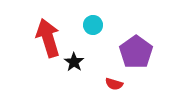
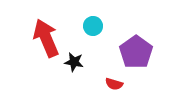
cyan circle: moved 1 px down
red arrow: moved 2 px left; rotated 6 degrees counterclockwise
black star: rotated 24 degrees counterclockwise
